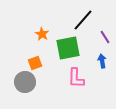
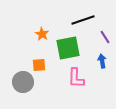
black line: rotated 30 degrees clockwise
orange square: moved 4 px right, 2 px down; rotated 16 degrees clockwise
gray circle: moved 2 px left
